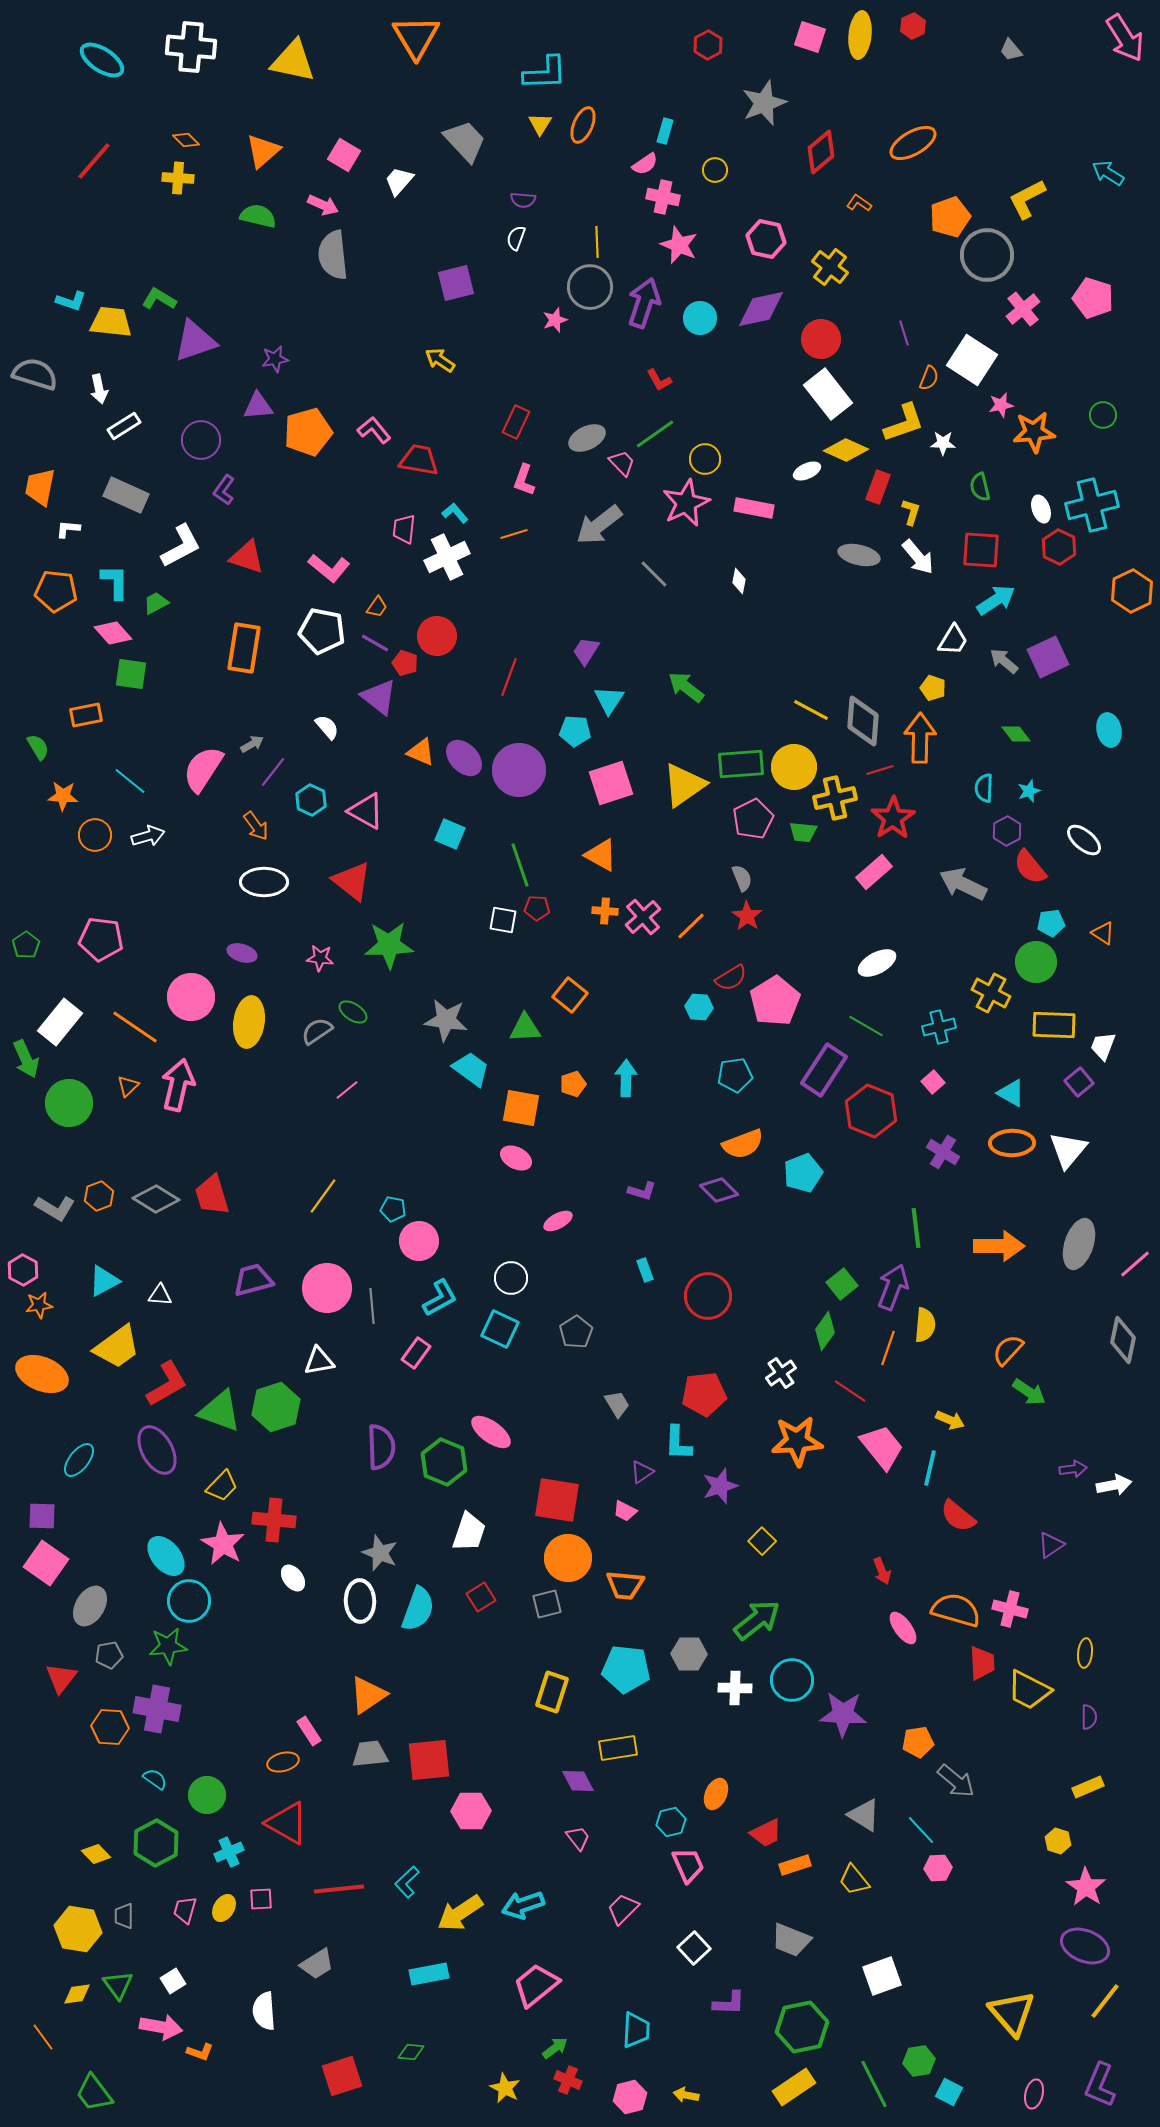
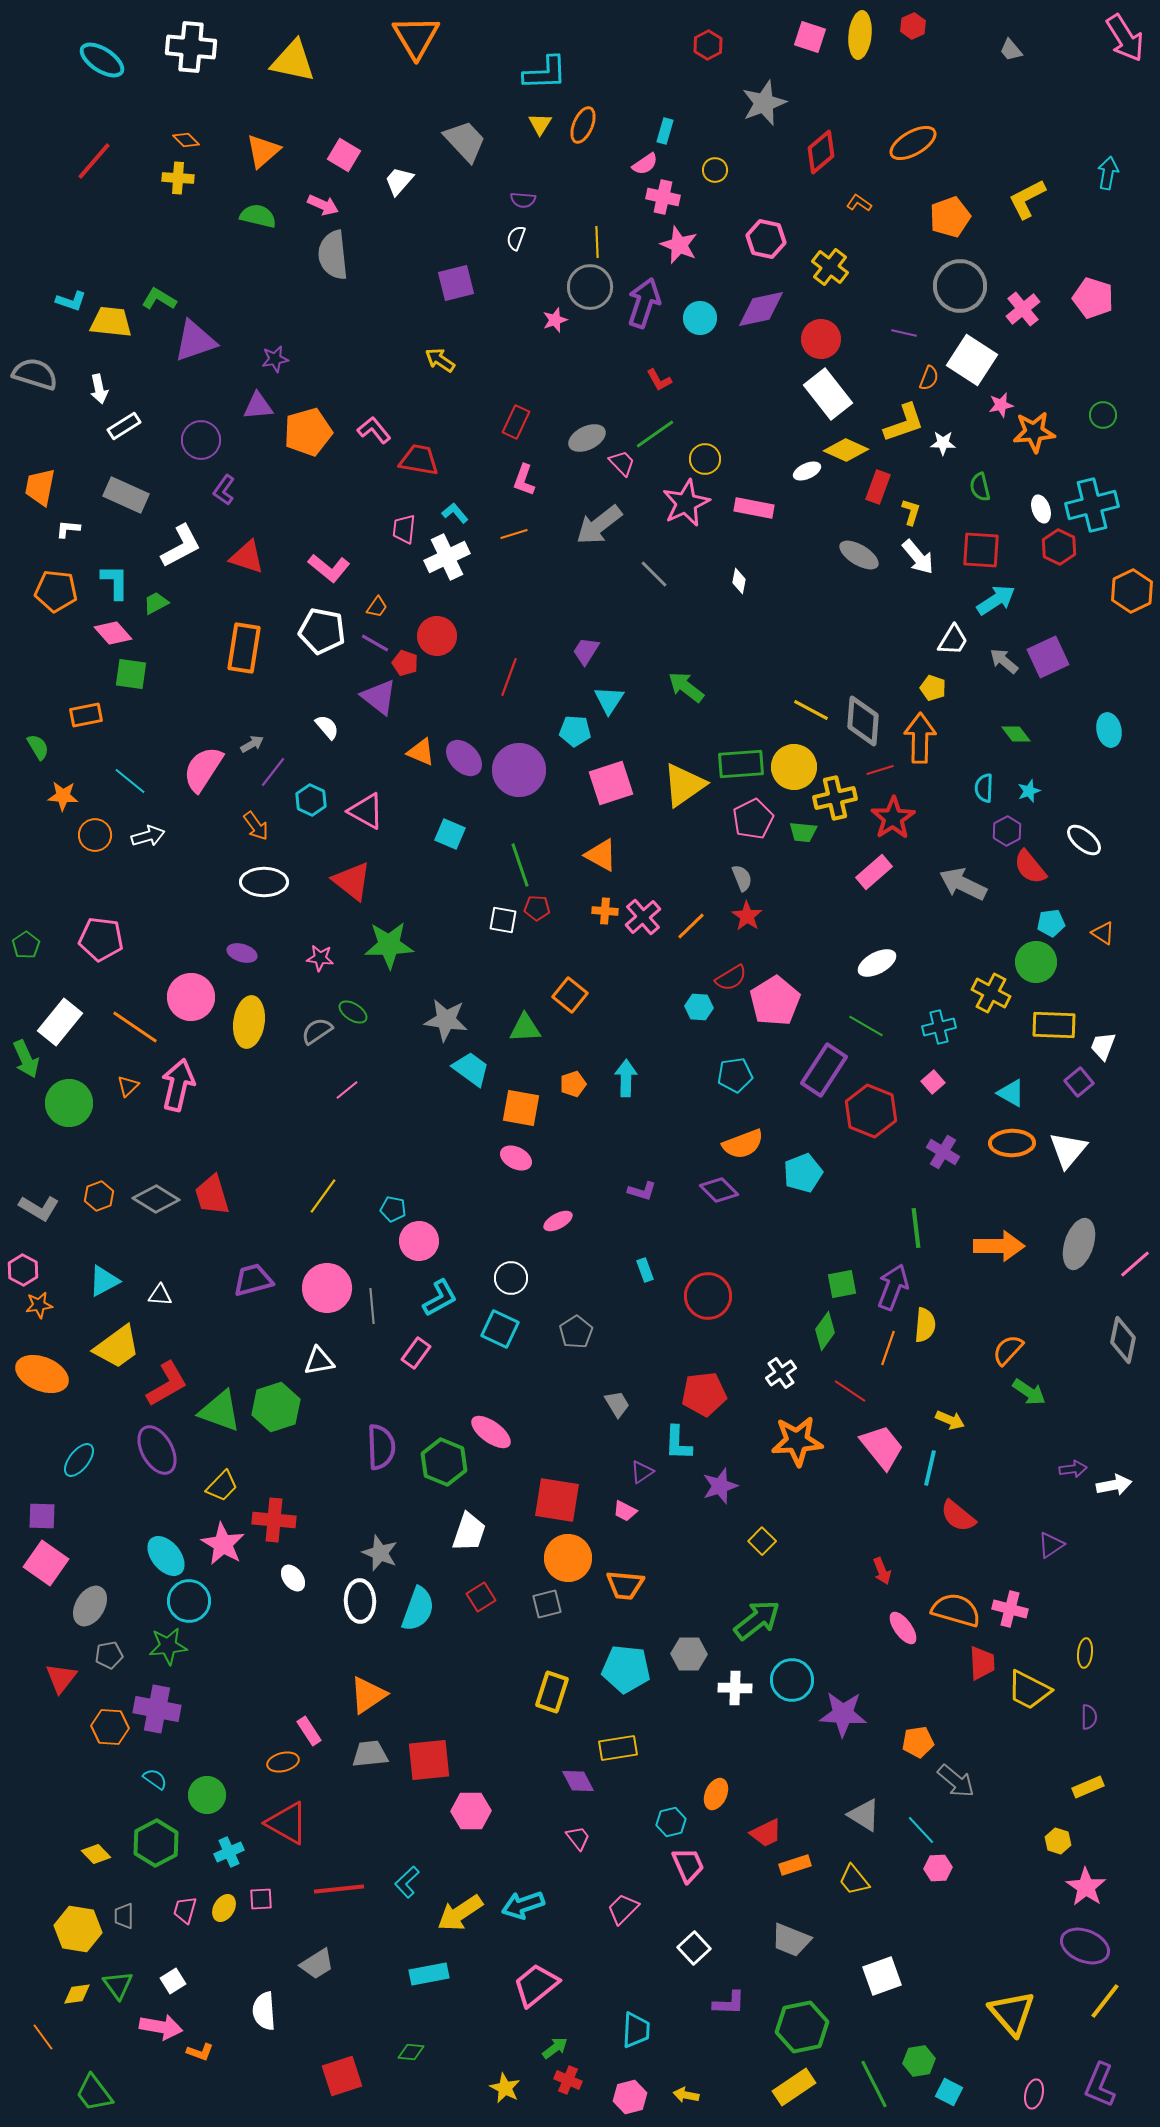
cyan arrow at (1108, 173): rotated 68 degrees clockwise
gray circle at (987, 255): moved 27 px left, 31 px down
purple line at (904, 333): rotated 60 degrees counterclockwise
gray ellipse at (859, 555): rotated 18 degrees clockwise
gray L-shape at (55, 1208): moved 16 px left
green square at (842, 1284): rotated 28 degrees clockwise
